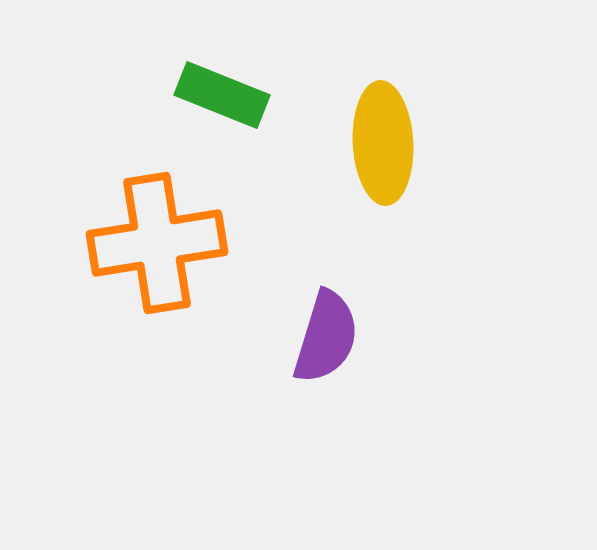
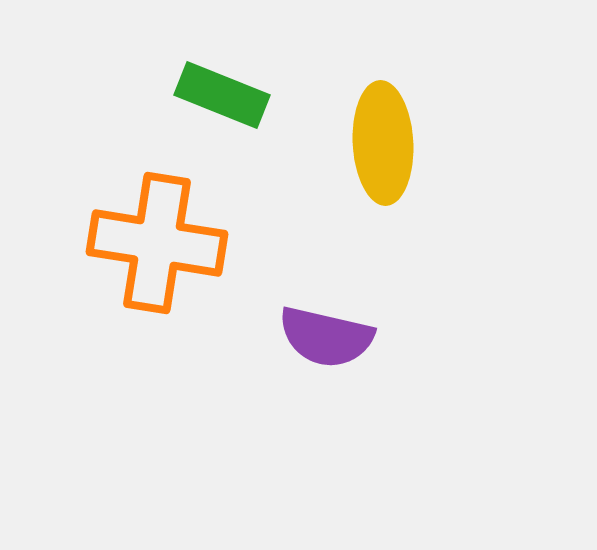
orange cross: rotated 18 degrees clockwise
purple semicircle: rotated 86 degrees clockwise
